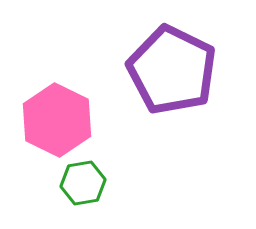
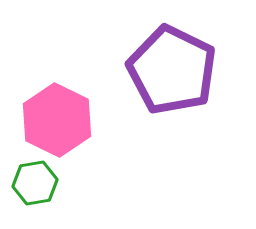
green hexagon: moved 48 px left
